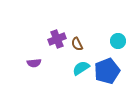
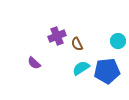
purple cross: moved 3 px up
purple semicircle: rotated 48 degrees clockwise
blue pentagon: rotated 15 degrees clockwise
